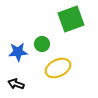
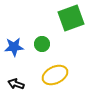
green square: moved 1 px up
blue star: moved 4 px left, 5 px up
yellow ellipse: moved 3 px left, 7 px down
